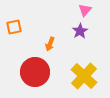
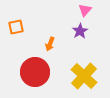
orange square: moved 2 px right
